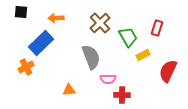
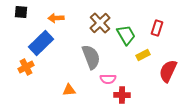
green trapezoid: moved 2 px left, 2 px up
